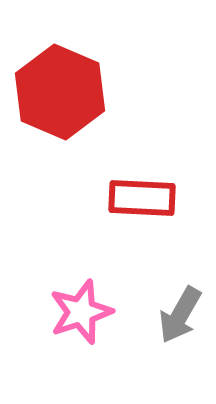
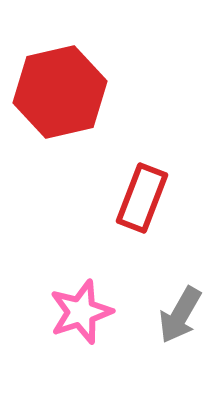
red hexagon: rotated 24 degrees clockwise
red rectangle: rotated 72 degrees counterclockwise
